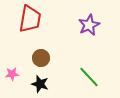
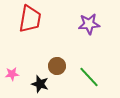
purple star: moved 1 px up; rotated 20 degrees clockwise
brown circle: moved 16 px right, 8 px down
